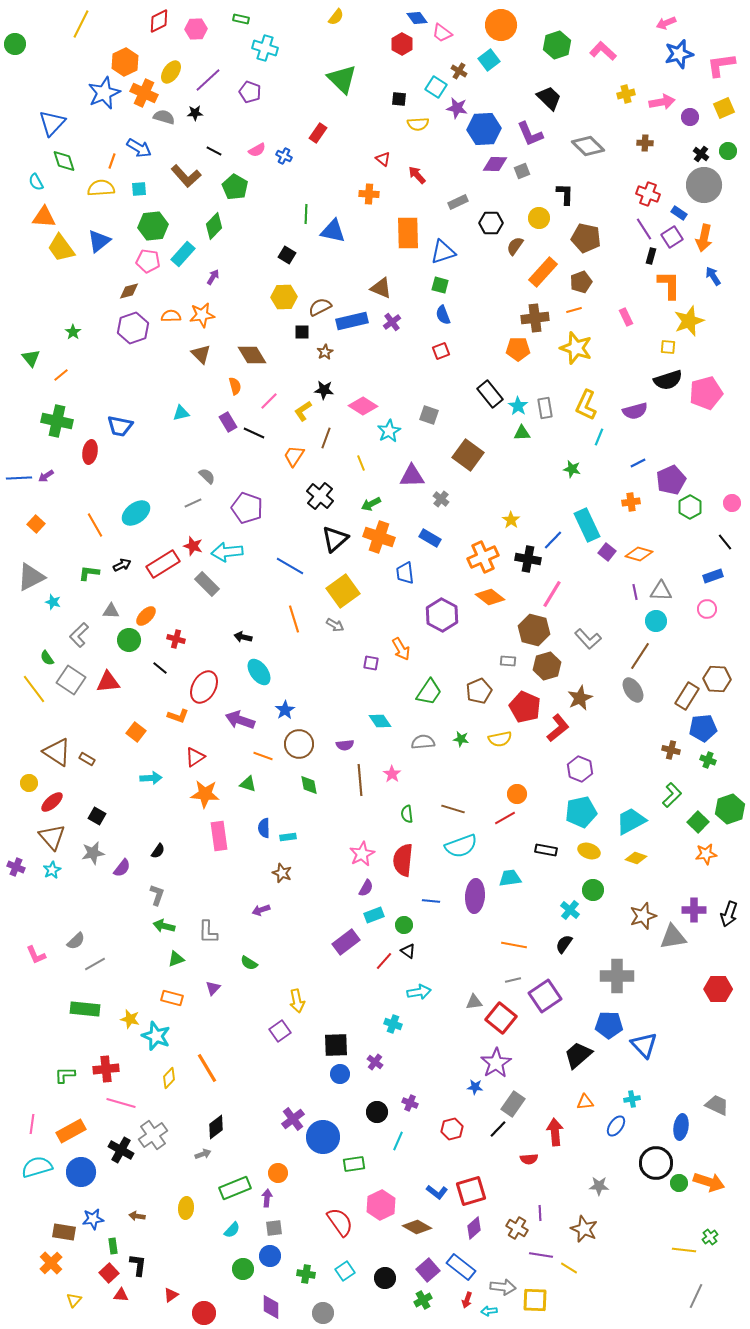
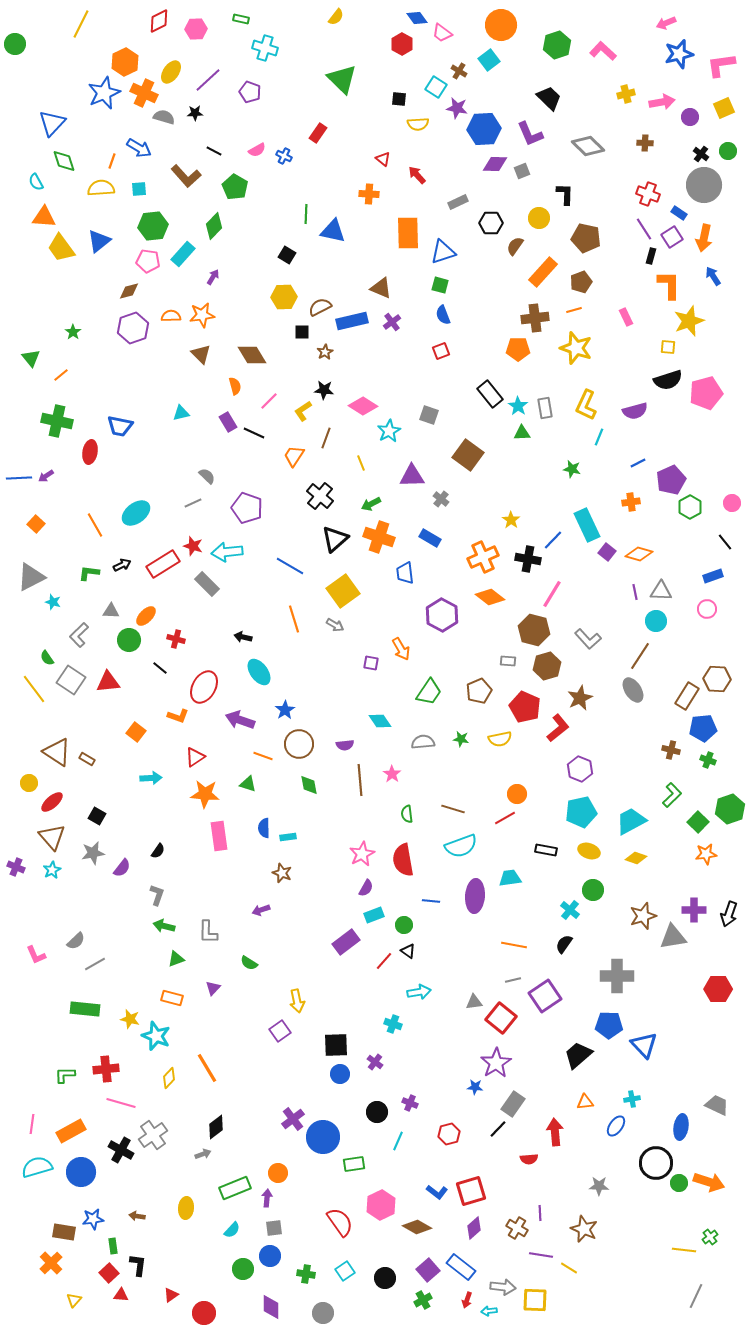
red semicircle at (403, 860): rotated 16 degrees counterclockwise
red hexagon at (452, 1129): moved 3 px left, 5 px down
